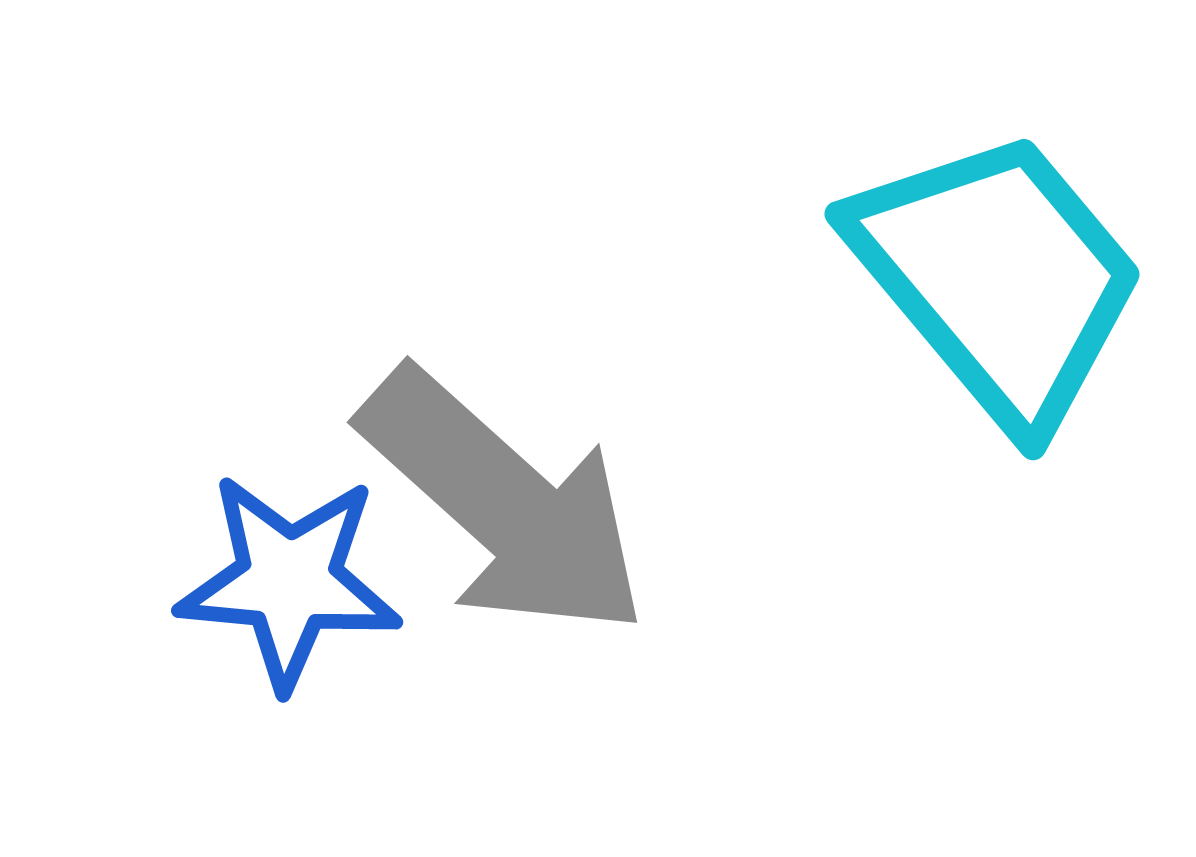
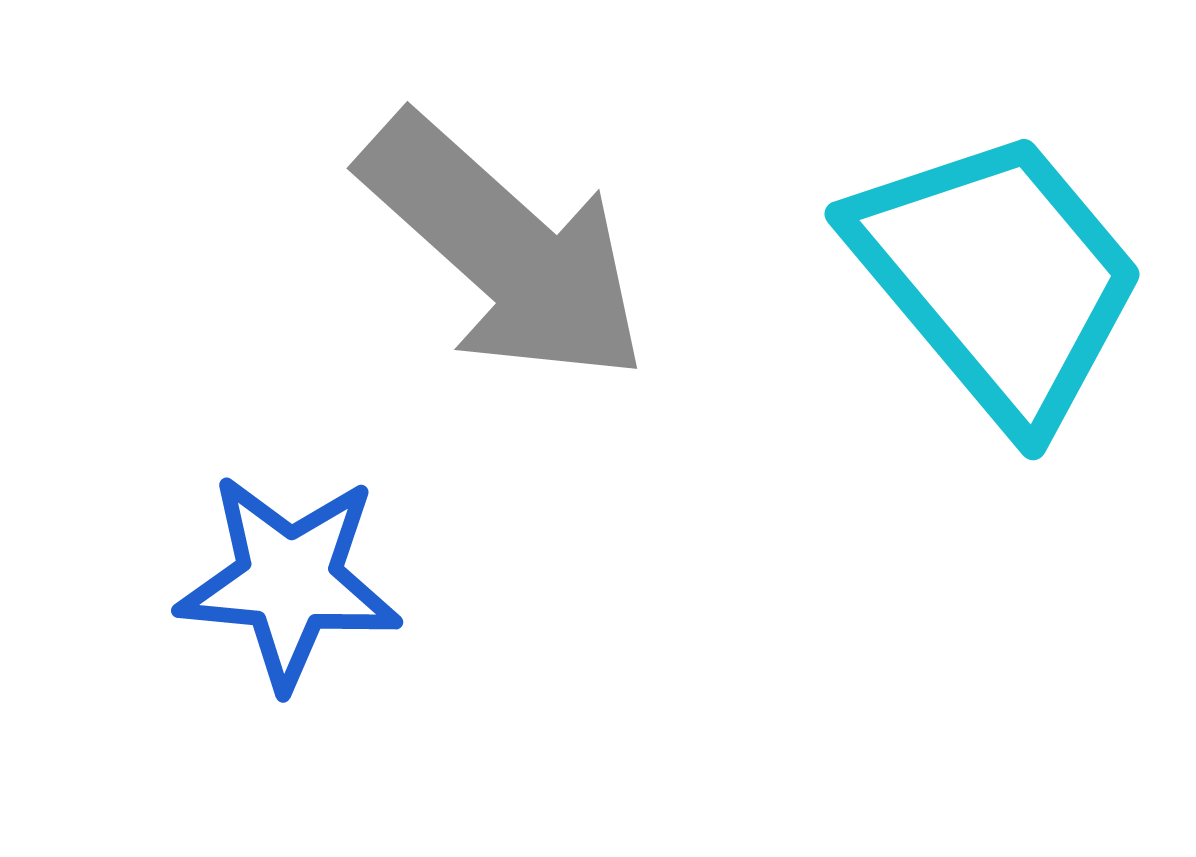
gray arrow: moved 254 px up
